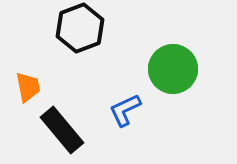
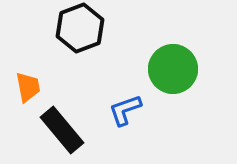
blue L-shape: rotated 6 degrees clockwise
